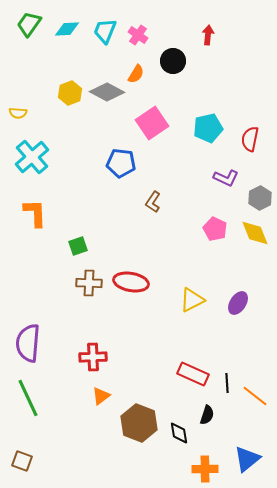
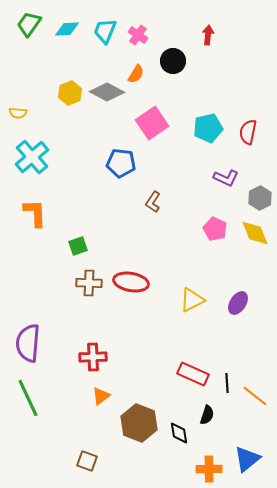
red semicircle: moved 2 px left, 7 px up
brown square: moved 65 px right
orange cross: moved 4 px right
